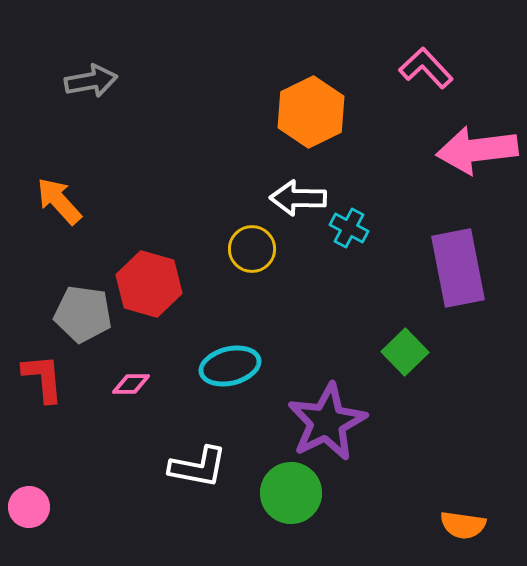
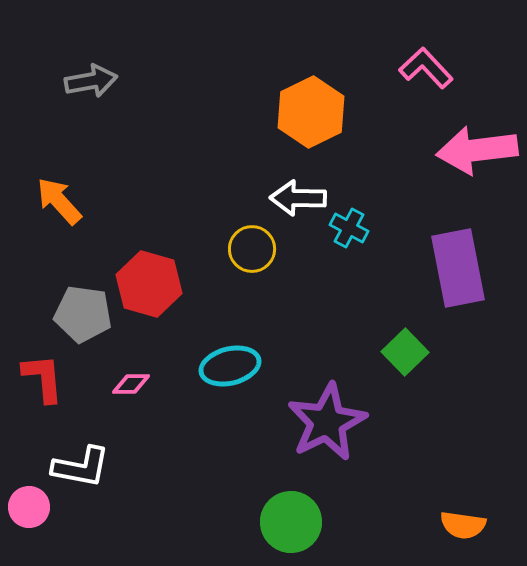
white L-shape: moved 117 px left
green circle: moved 29 px down
